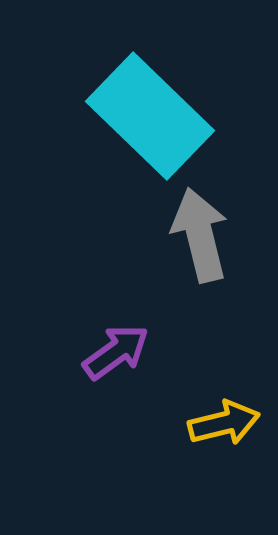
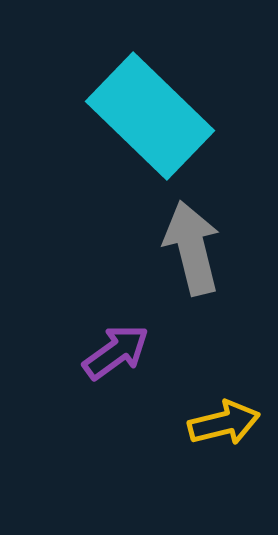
gray arrow: moved 8 px left, 13 px down
